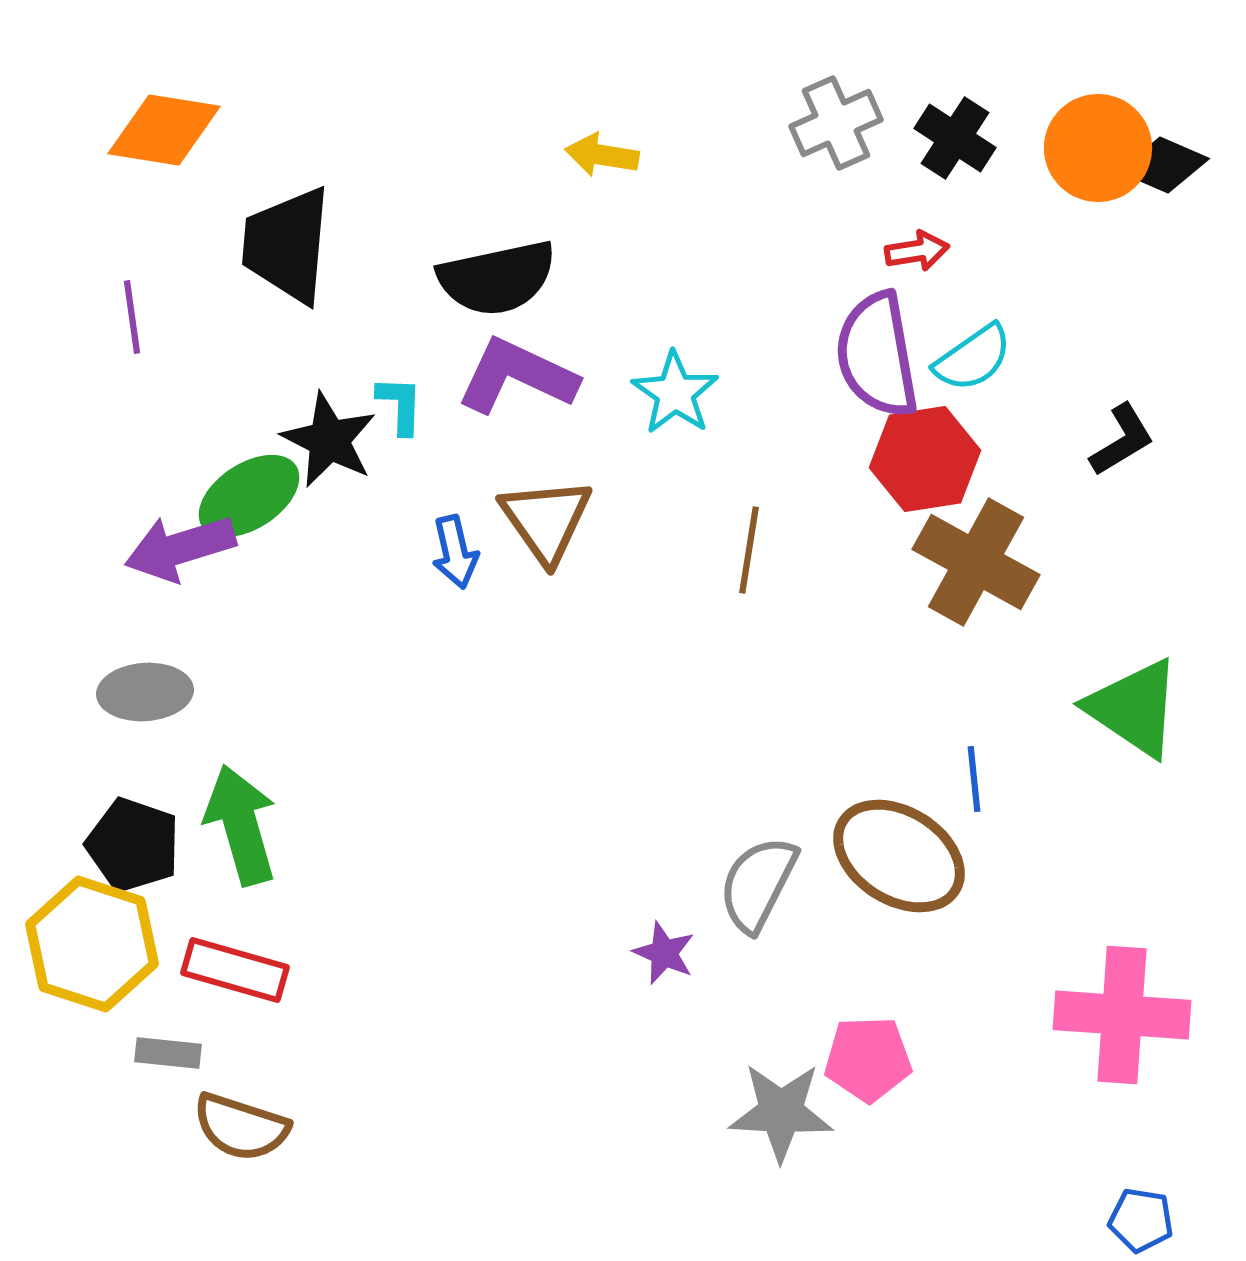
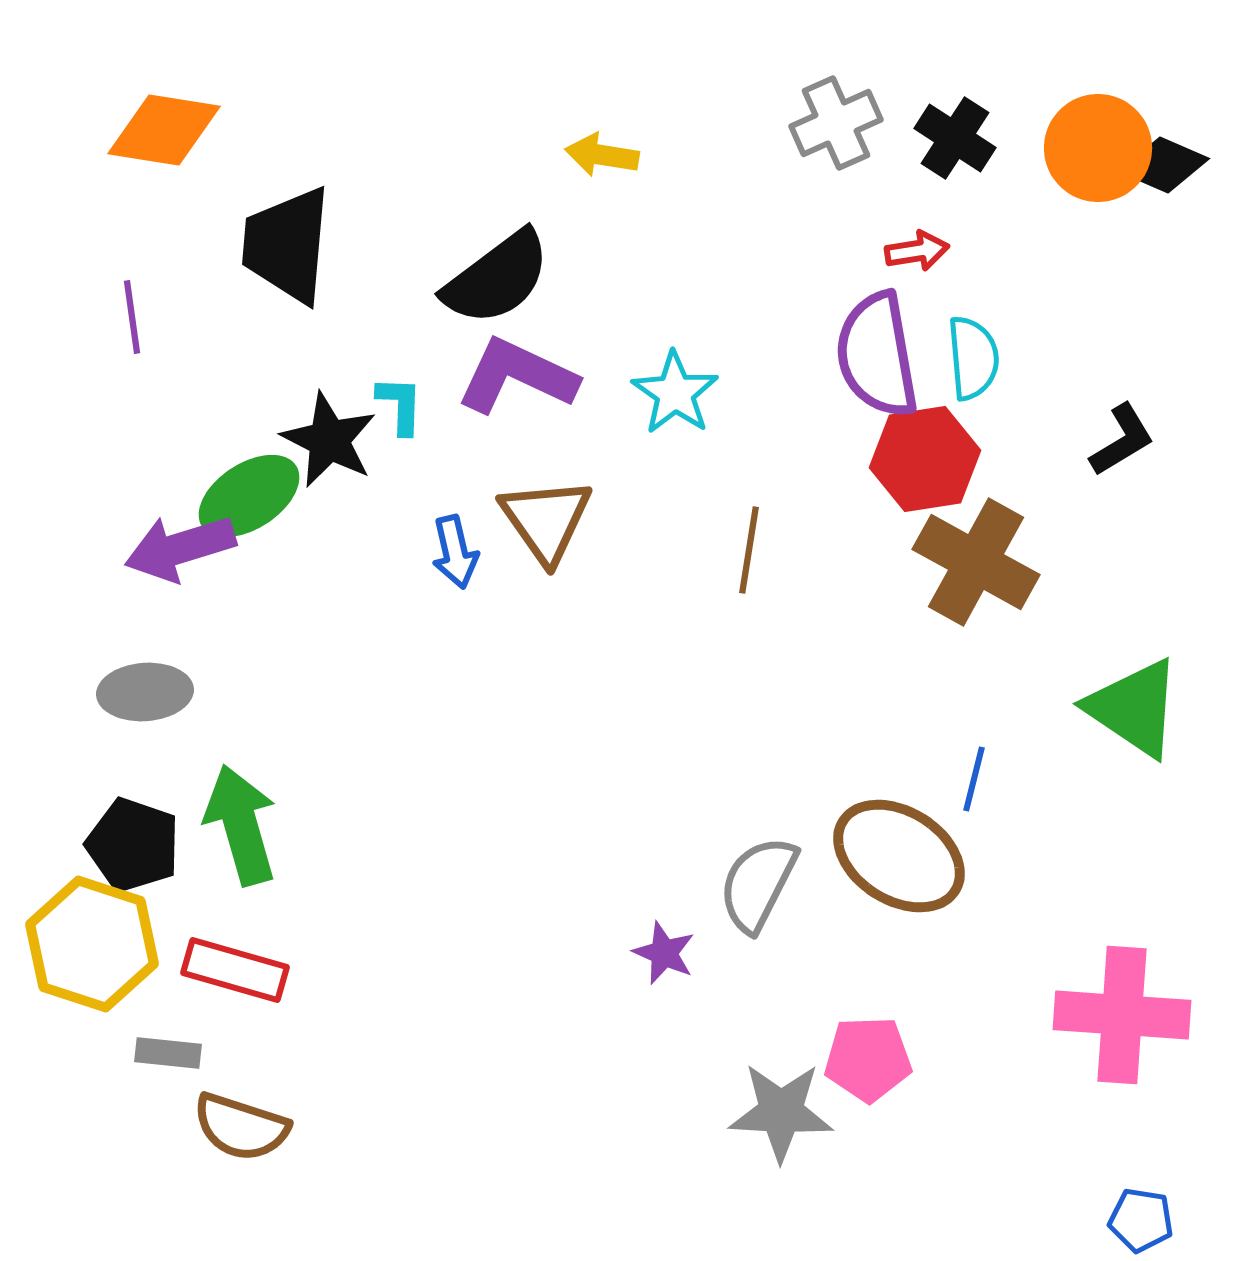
black semicircle: rotated 25 degrees counterclockwise
cyan semicircle: rotated 60 degrees counterclockwise
blue line: rotated 20 degrees clockwise
